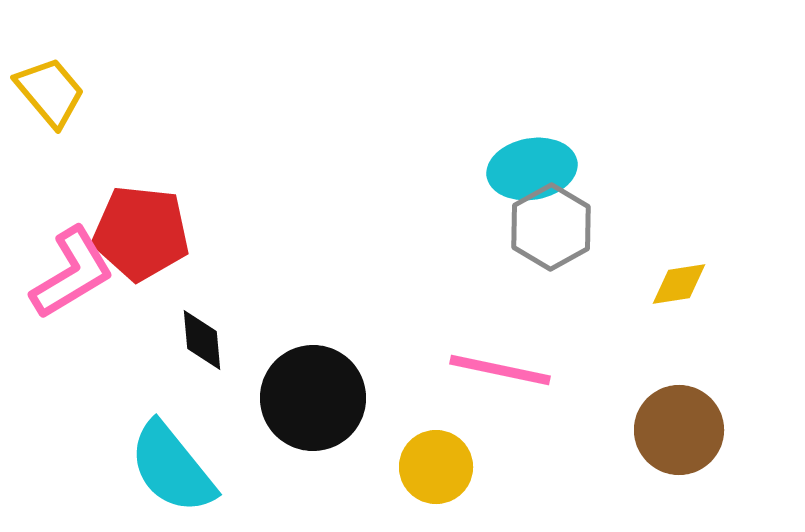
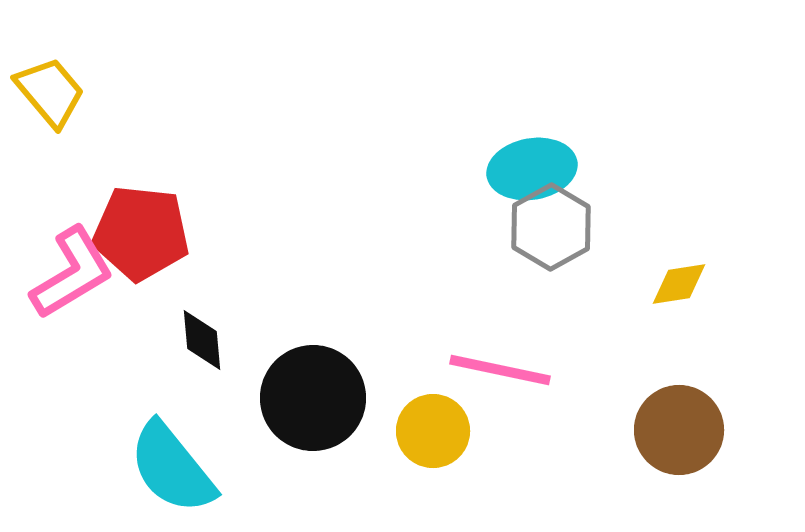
yellow circle: moved 3 px left, 36 px up
